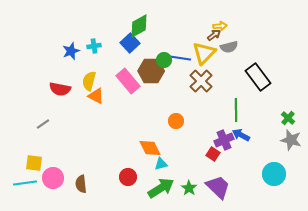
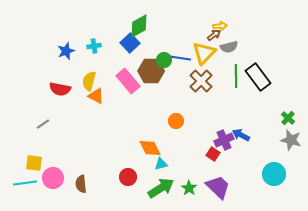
blue star: moved 5 px left
green line: moved 34 px up
